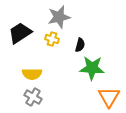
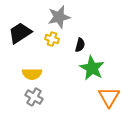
green star: rotated 25 degrees clockwise
gray cross: moved 1 px right
